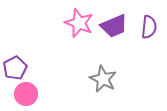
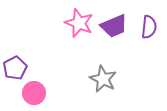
pink circle: moved 8 px right, 1 px up
